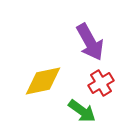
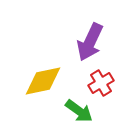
purple arrow: rotated 54 degrees clockwise
green arrow: moved 3 px left
